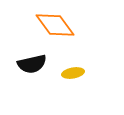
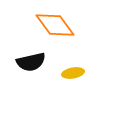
black semicircle: moved 1 px left, 2 px up
